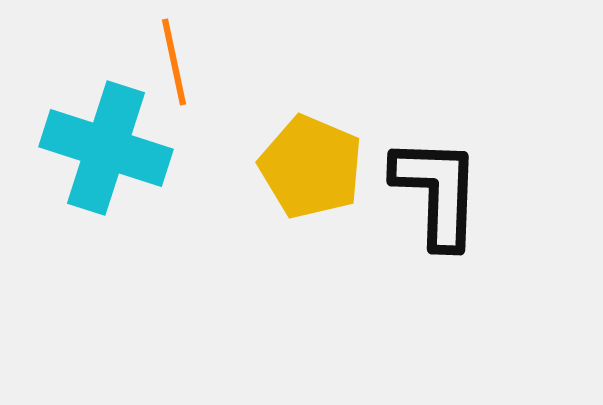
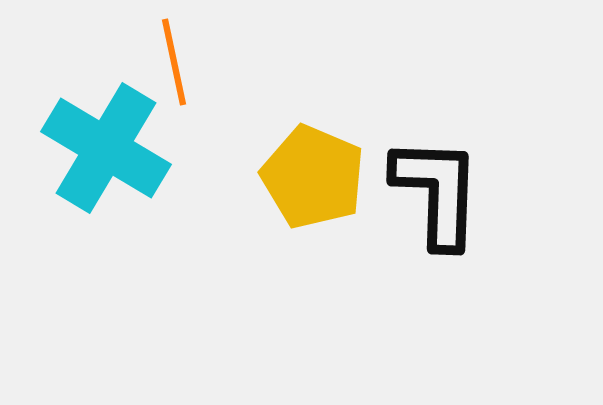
cyan cross: rotated 13 degrees clockwise
yellow pentagon: moved 2 px right, 10 px down
